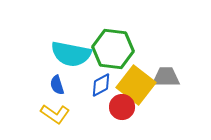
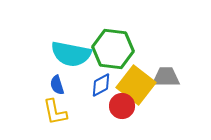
red circle: moved 1 px up
yellow L-shape: moved 2 px up; rotated 44 degrees clockwise
